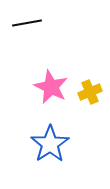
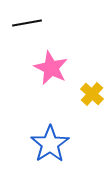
pink star: moved 19 px up
yellow cross: moved 2 px right, 2 px down; rotated 25 degrees counterclockwise
